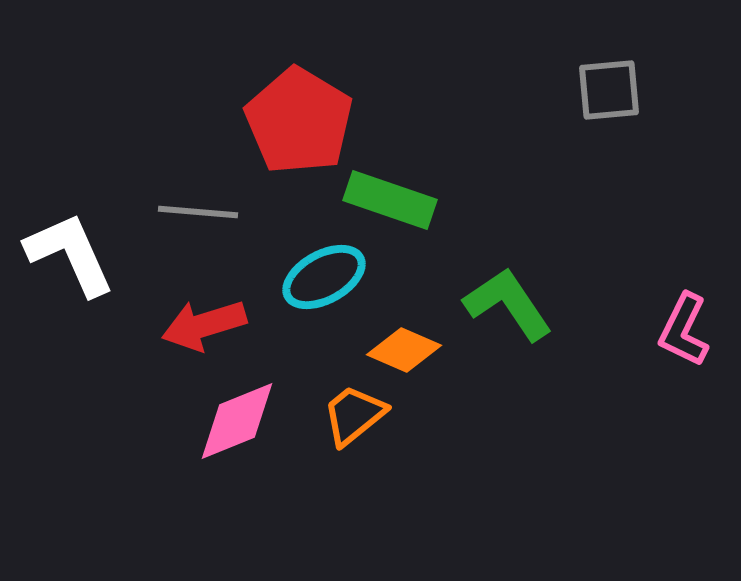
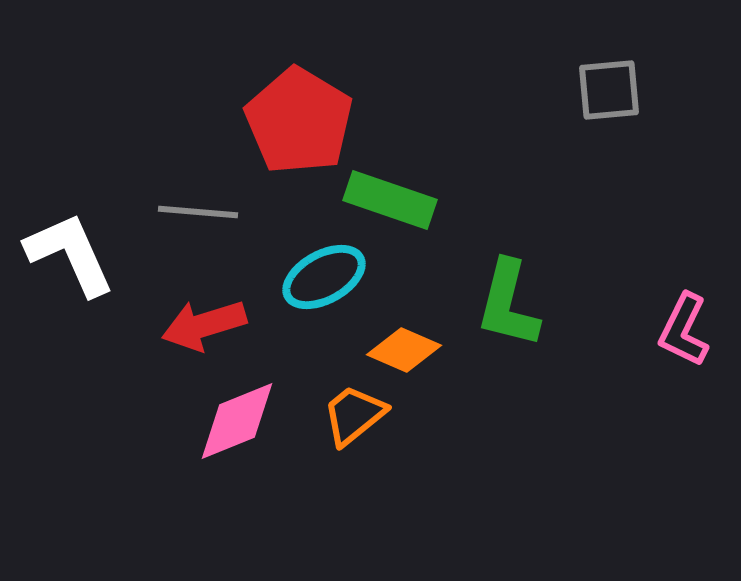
green L-shape: rotated 132 degrees counterclockwise
